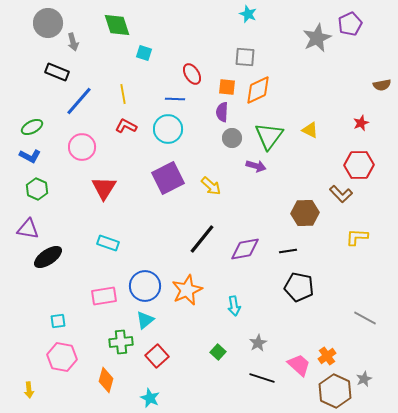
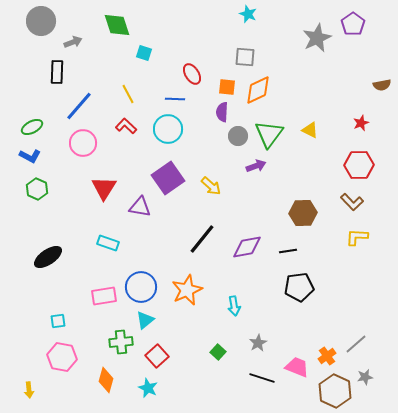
gray circle at (48, 23): moved 7 px left, 2 px up
purple pentagon at (350, 24): moved 3 px right; rotated 10 degrees counterclockwise
gray arrow at (73, 42): rotated 96 degrees counterclockwise
black rectangle at (57, 72): rotated 70 degrees clockwise
yellow line at (123, 94): moved 5 px right; rotated 18 degrees counterclockwise
blue line at (79, 101): moved 5 px down
red L-shape at (126, 126): rotated 15 degrees clockwise
green triangle at (269, 136): moved 2 px up
gray circle at (232, 138): moved 6 px right, 2 px up
pink circle at (82, 147): moved 1 px right, 4 px up
purple arrow at (256, 166): rotated 36 degrees counterclockwise
purple square at (168, 178): rotated 8 degrees counterclockwise
brown L-shape at (341, 194): moved 11 px right, 8 px down
brown hexagon at (305, 213): moved 2 px left
purple triangle at (28, 229): moved 112 px right, 22 px up
purple diamond at (245, 249): moved 2 px right, 2 px up
blue circle at (145, 286): moved 4 px left, 1 px down
black pentagon at (299, 287): rotated 20 degrees counterclockwise
gray line at (365, 318): moved 9 px left, 26 px down; rotated 70 degrees counterclockwise
pink trapezoid at (299, 365): moved 2 px left, 2 px down; rotated 20 degrees counterclockwise
gray star at (364, 379): moved 1 px right, 2 px up; rotated 14 degrees clockwise
cyan star at (150, 398): moved 2 px left, 10 px up
